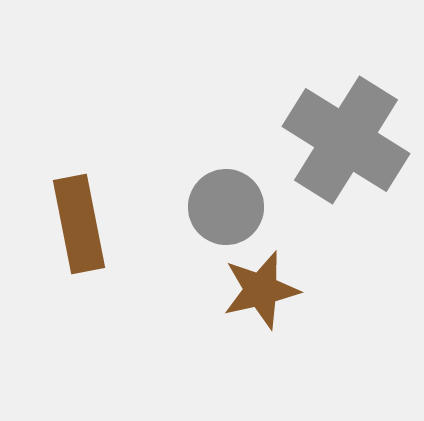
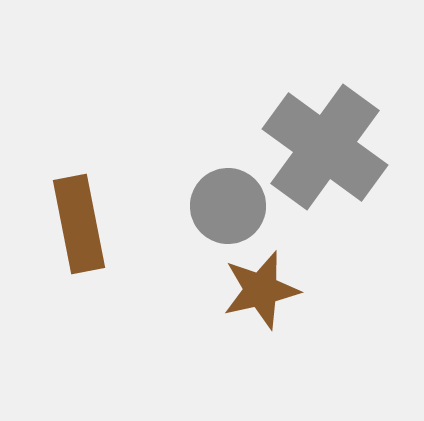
gray cross: moved 21 px left, 7 px down; rotated 4 degrees clockwise
gray circle: moved 2 px right, 1 px up
